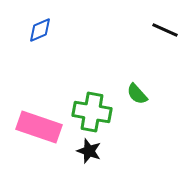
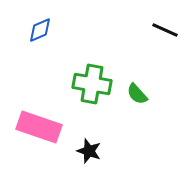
green cross: moved 28 px up
